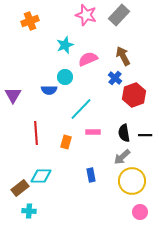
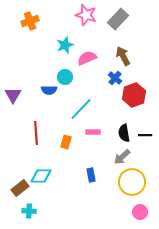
gray rectangle: moved 1 px left, 4 px down
pink semicircle: moved 1 px left, 1 px up
yellow circle: moved 1 px down
